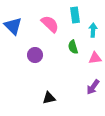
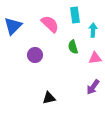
blue triangle: rotated 30 degrees clockwise
